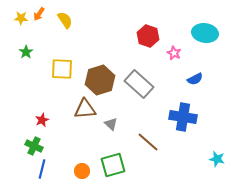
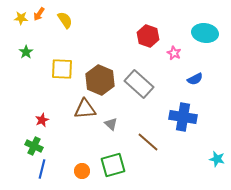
brown hexagon: rotated 20 degrees counterclockwise
